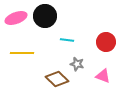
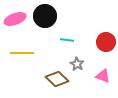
pink ellipse: moved 1 px left, 1 px down
gray star: rotated 16 degrees clockwise
